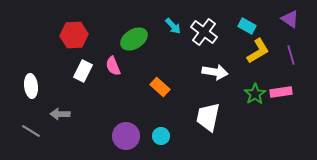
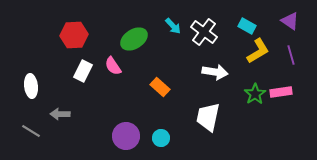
purple triangle: moved 2 px down
pink semicircle: rotated 12 degrees counterclockwise
cyan circle: moved 2 px down
